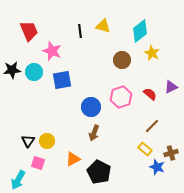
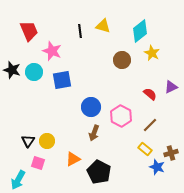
black star: rotated 24 degrees clockwise
pink hexagon: moved 19 px down; rotated 15 degrees counterclockwise
brown line: moved 2 px left, 1 px up
